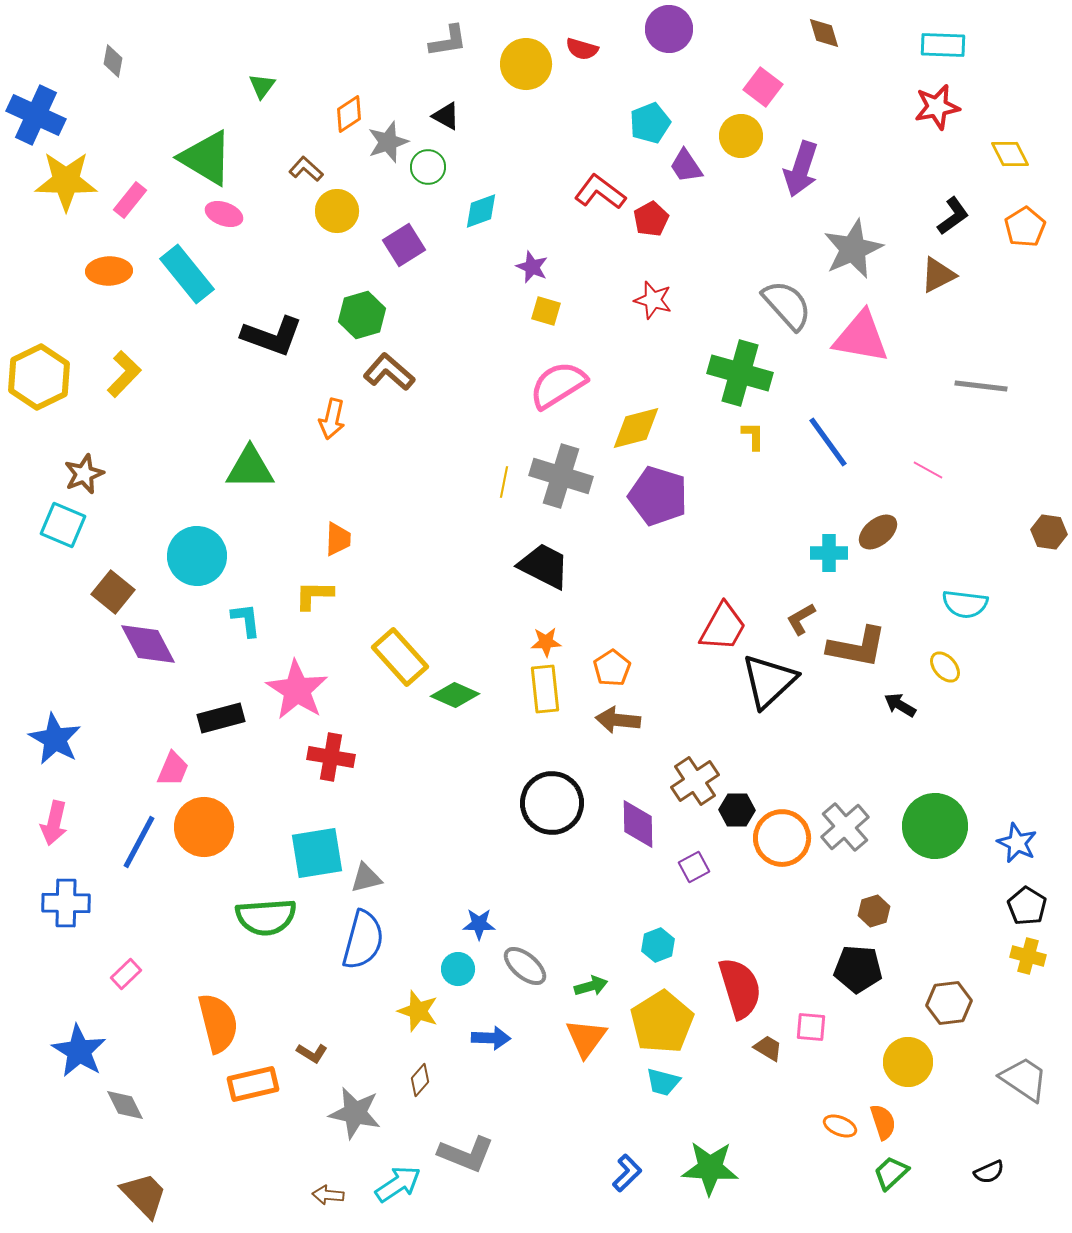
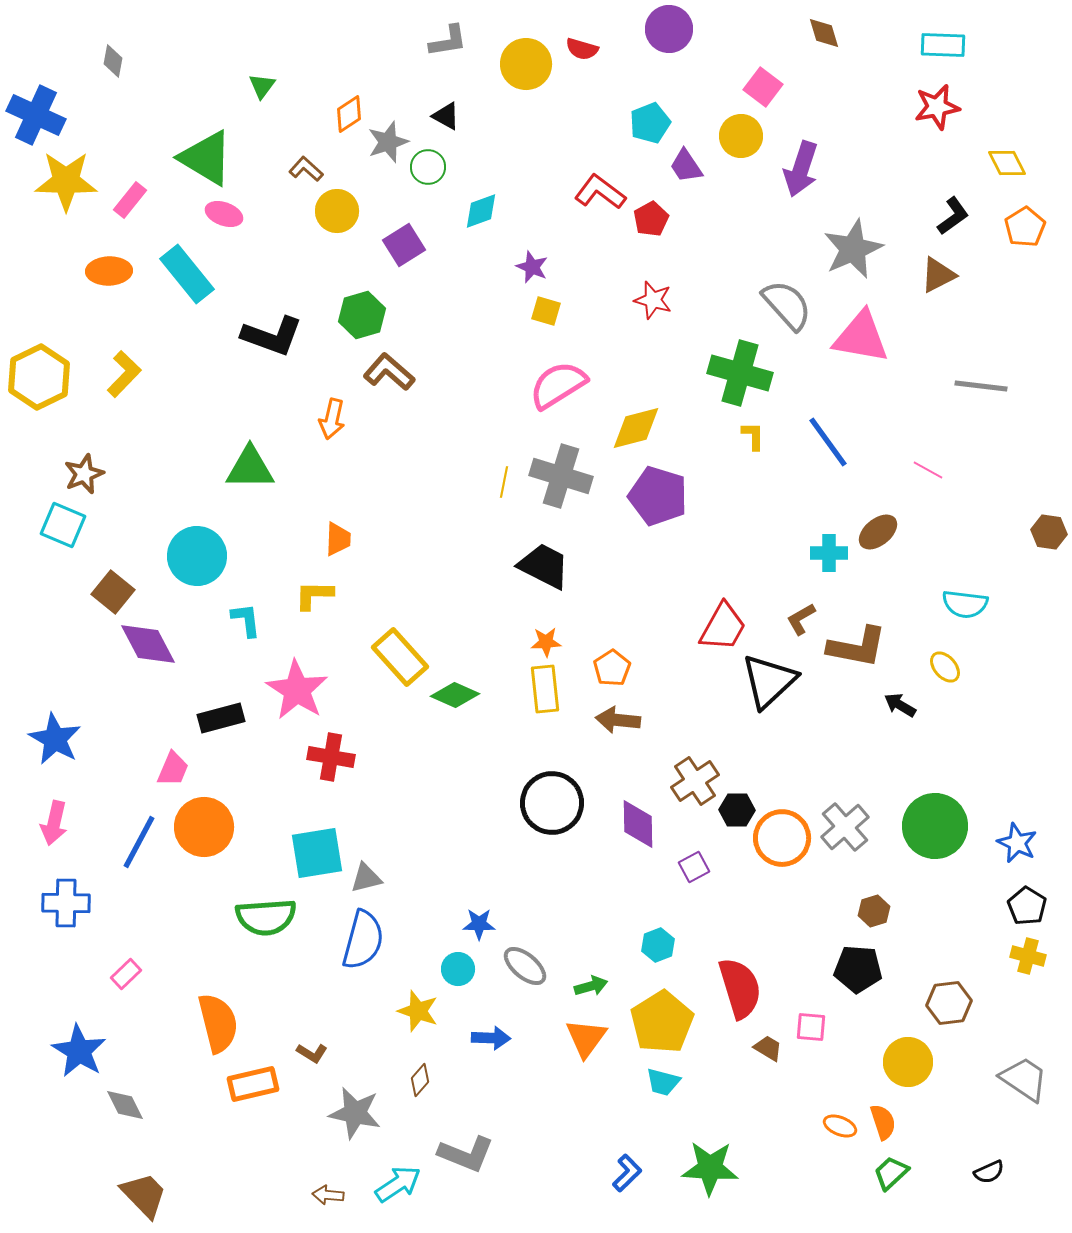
yellow diamond at (1010, 154): moved 3 px left, 9 px down
